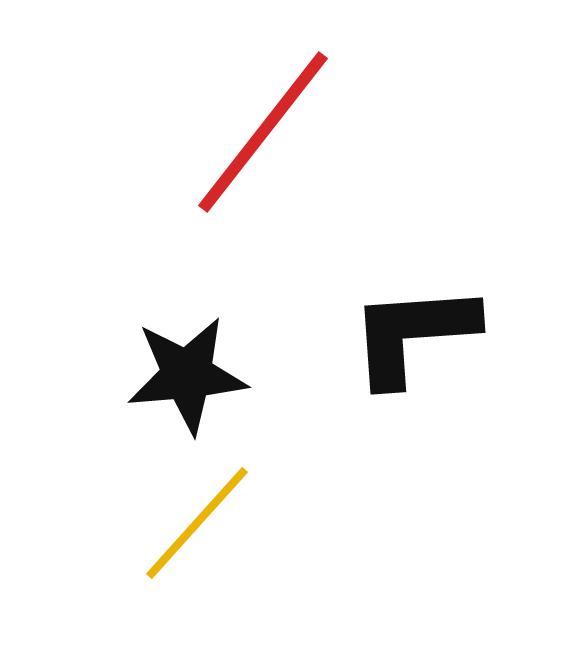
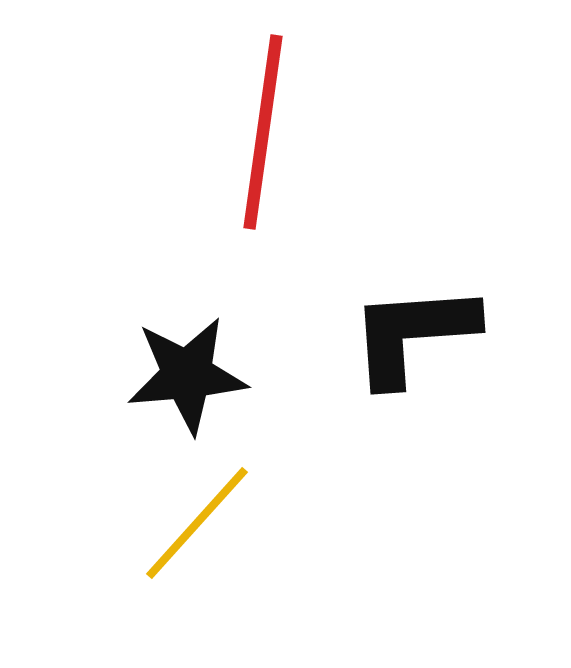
red line: rotated 30 degrees counterclockwise
